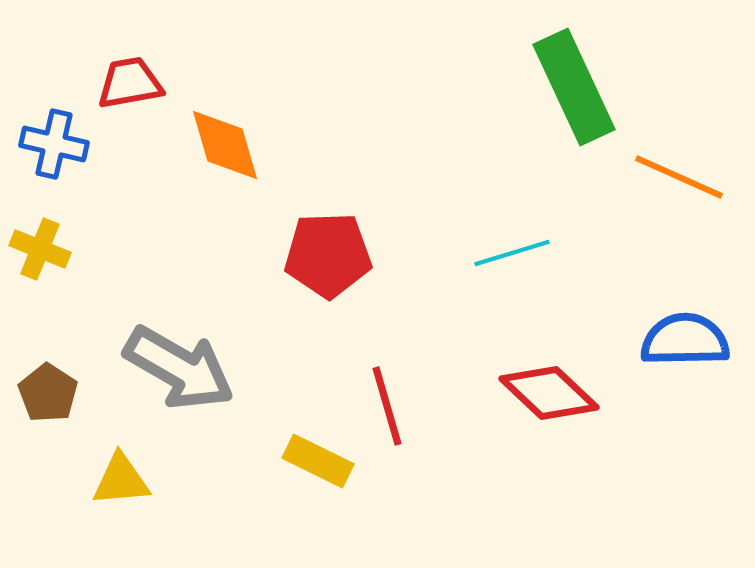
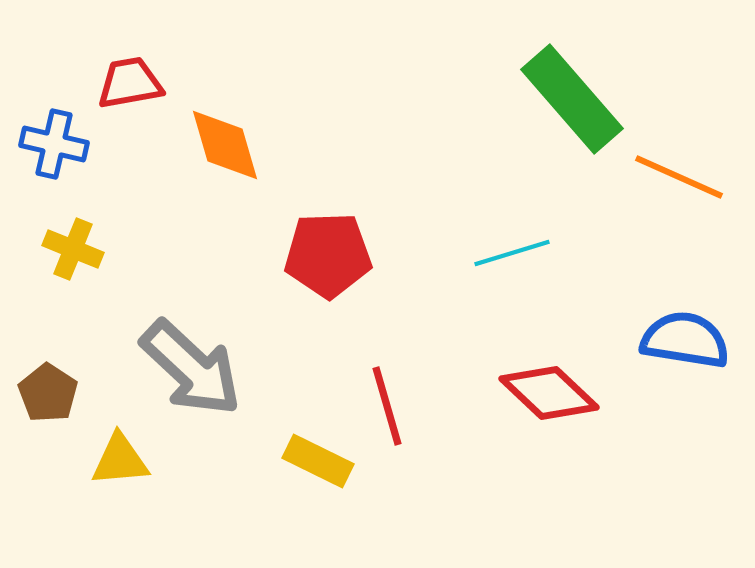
green rectangle: moved 2 px left, 12 px down; rotated 16 degrees counterclockwise
yellow cross: moved 33 px right
blue semicircle: rotated 10 degrees clockwise
gray arrow: moved 12 px right; rotated 13 degrees clockwise
yellow triangle: moved 1 px left, 20 px up
